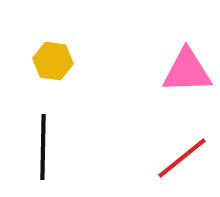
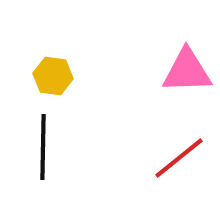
yellow hexagon: moved 15 px down
red line: moved 3 px left
